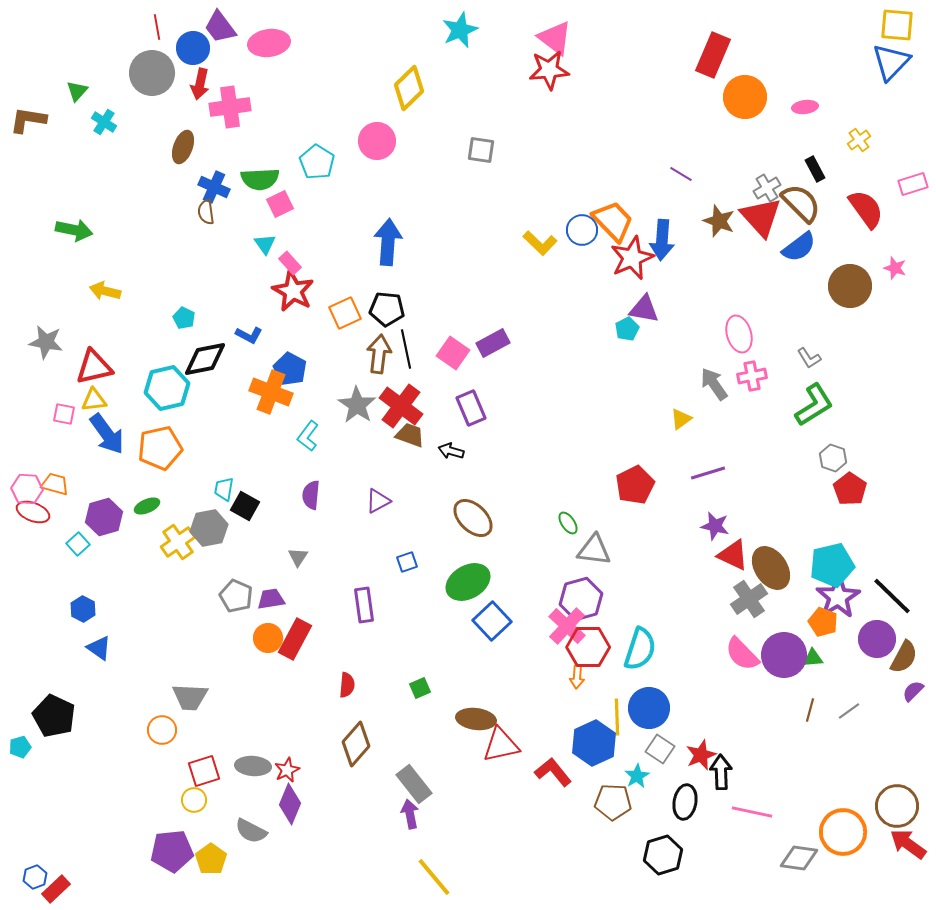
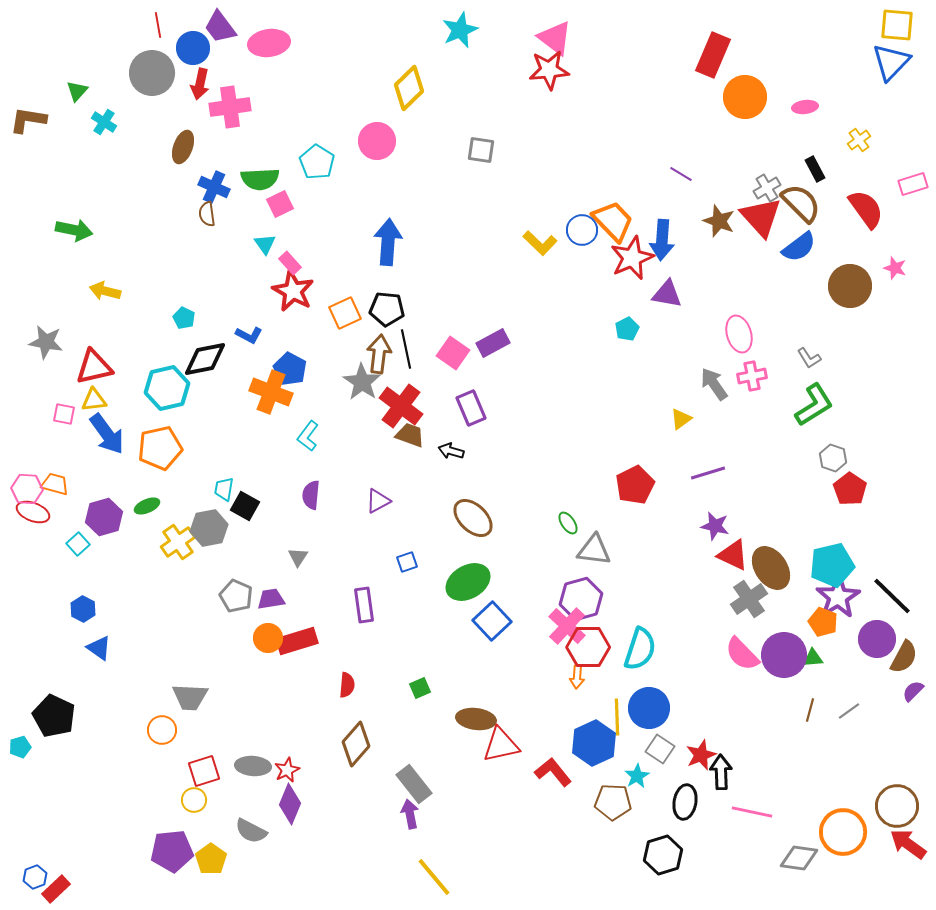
red line at (157, 27): moved 1 px right, 2 px up
brown semicircle at (206, 212): moved 1 px right, 2 px down
purple triangle at (644, 309): moved 23 px right, 15 px up
gray star at (357, 405): moved 5 px right, 23 px up
red rectangle at (295, 639): moved 2 px right, 2 px down; rotated 45 degrees clockwise
